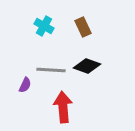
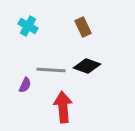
cyan cross: moved 16 px left
